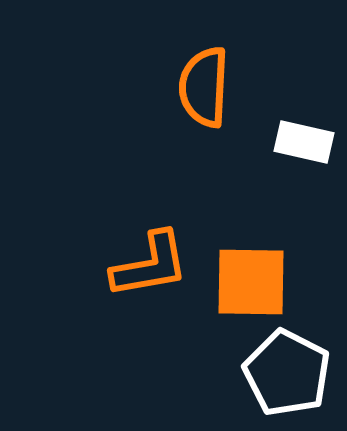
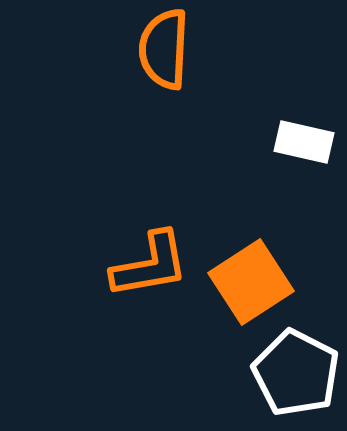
orange semicircle: moved 40 px left, 38 px up
orange square: rotated 34 degrees counterclockwise
white pentagon: moved 9 px right
